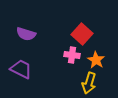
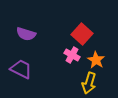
pink cross: rotated 21 degrees clockwise
